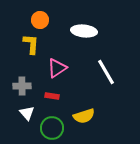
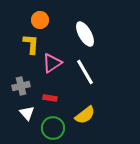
white ellipse: moved 1 px right, 3 px down; rotated 55 degrees clockwise
pink triangle: moved 5 px left, 5 px up
white line: moved 21 px left
gray cross: moved 1 px left; rotated 12 degrees counterclockwise
red rectangle: moved 2 px left, 2 px down
yellow semicircle: moved 1 px right, 1 px up; rotated 20 degrees counterclockwise
green circle: moved 1 px right
